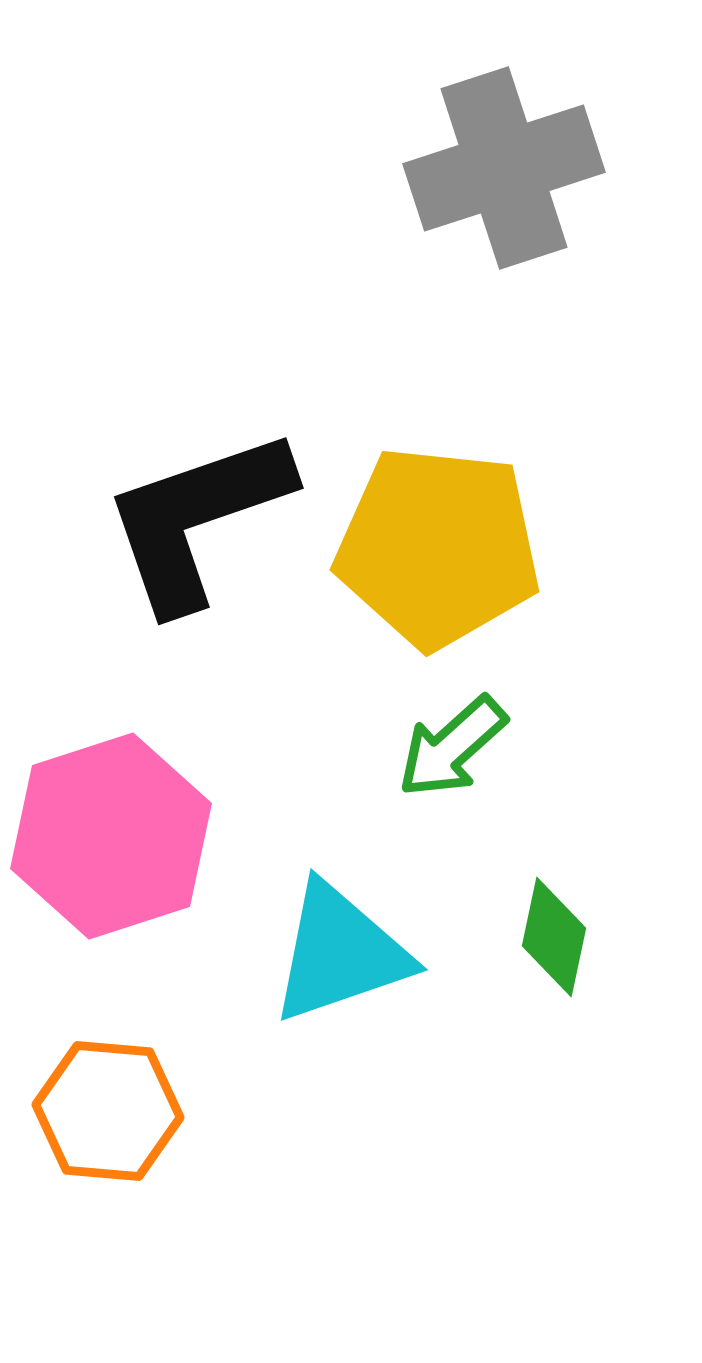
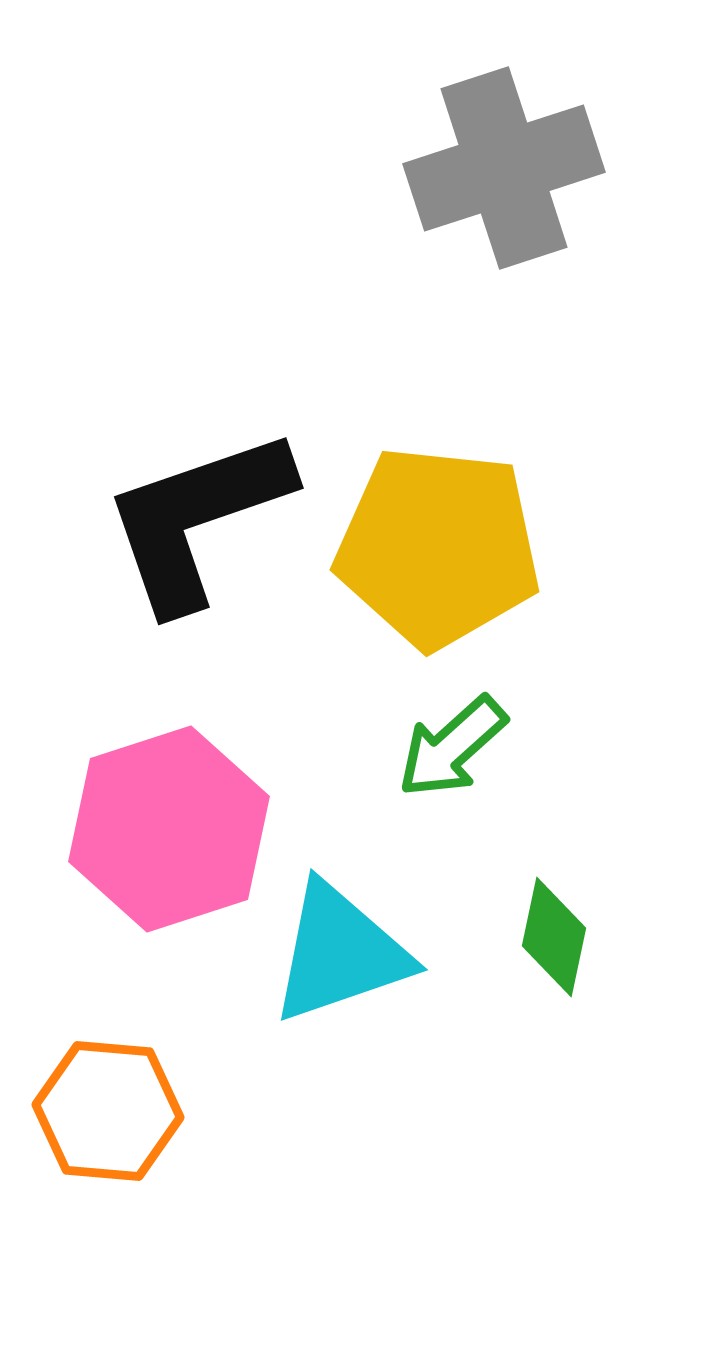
pink hexagon: moved 58 px right, 7 px up
